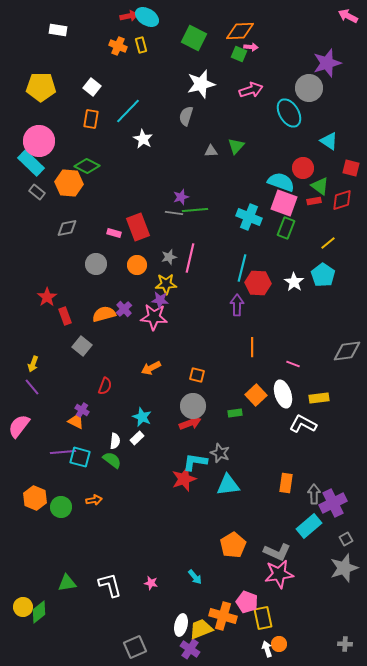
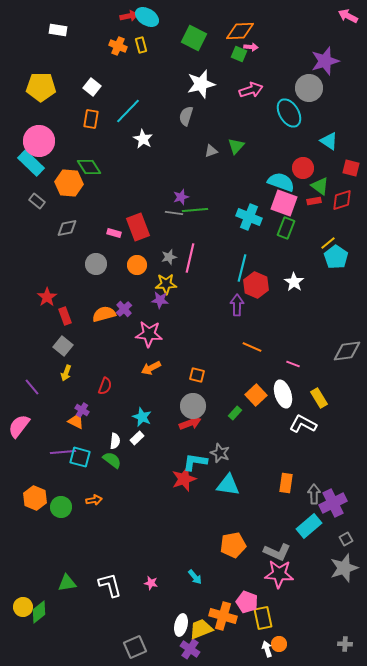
purple star at (327, 63): moved 2 px left, 2 px up
gray triangle at (211, 151): rotated 16 degrees counterclockwise
green diamond at (87, 166): moved 2 px right, 1 px down; rotated 30 degrees clockwise
gray rectangle at (37, 192): moved 9 px down
cyan pentagon at (323, 275): moved 13 px right, 18 px up
red hexagon at (258, 283): moved 2 px left, 2 px down; rotated 20 degrees clockwise
pink star at (154, 317): moved 5 px left, 17 px down
gray square at (82, 346): moved 19 px left
orange line at (252, 347): rotated 66 degrees counterclockwise
yellow arrow at (33, 364): moved 33 px right, 9 px down
yellow rectangle at (319, 398): rotated 66 degrees clockwise
green rectangle at (235, 413): rotated 40 degrees counterclockwise
cyan triangle at (228, 485): rotated 15 degrees clockwise
orange pentagon at (233, 545): rotated 20 degrees clockwise
pink star at (279, 574): rotated 12 degrees clockwise
